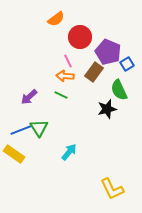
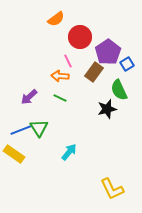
purple pentagon: rotated 15 degrees clockwise
orange arrow: moved 5 px left
green line: moved 1 px left, 3 px down
